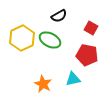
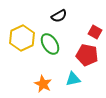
red square: moved 4 px right, 4 px down
green ellipse: moved 4 px down; rotated 30 degrees clockwise
